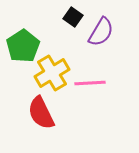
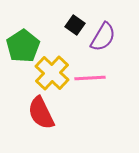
black square: moved 2 px right, 8 px down
purple semicircle: moved 2 px right, 5 px down
yellow cross: rotated 16 degrees counterclockwise
pink line: moved 5 px up
